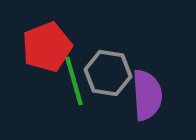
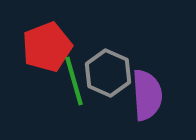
gray hexagon: rotated 15 degrees clockwise
